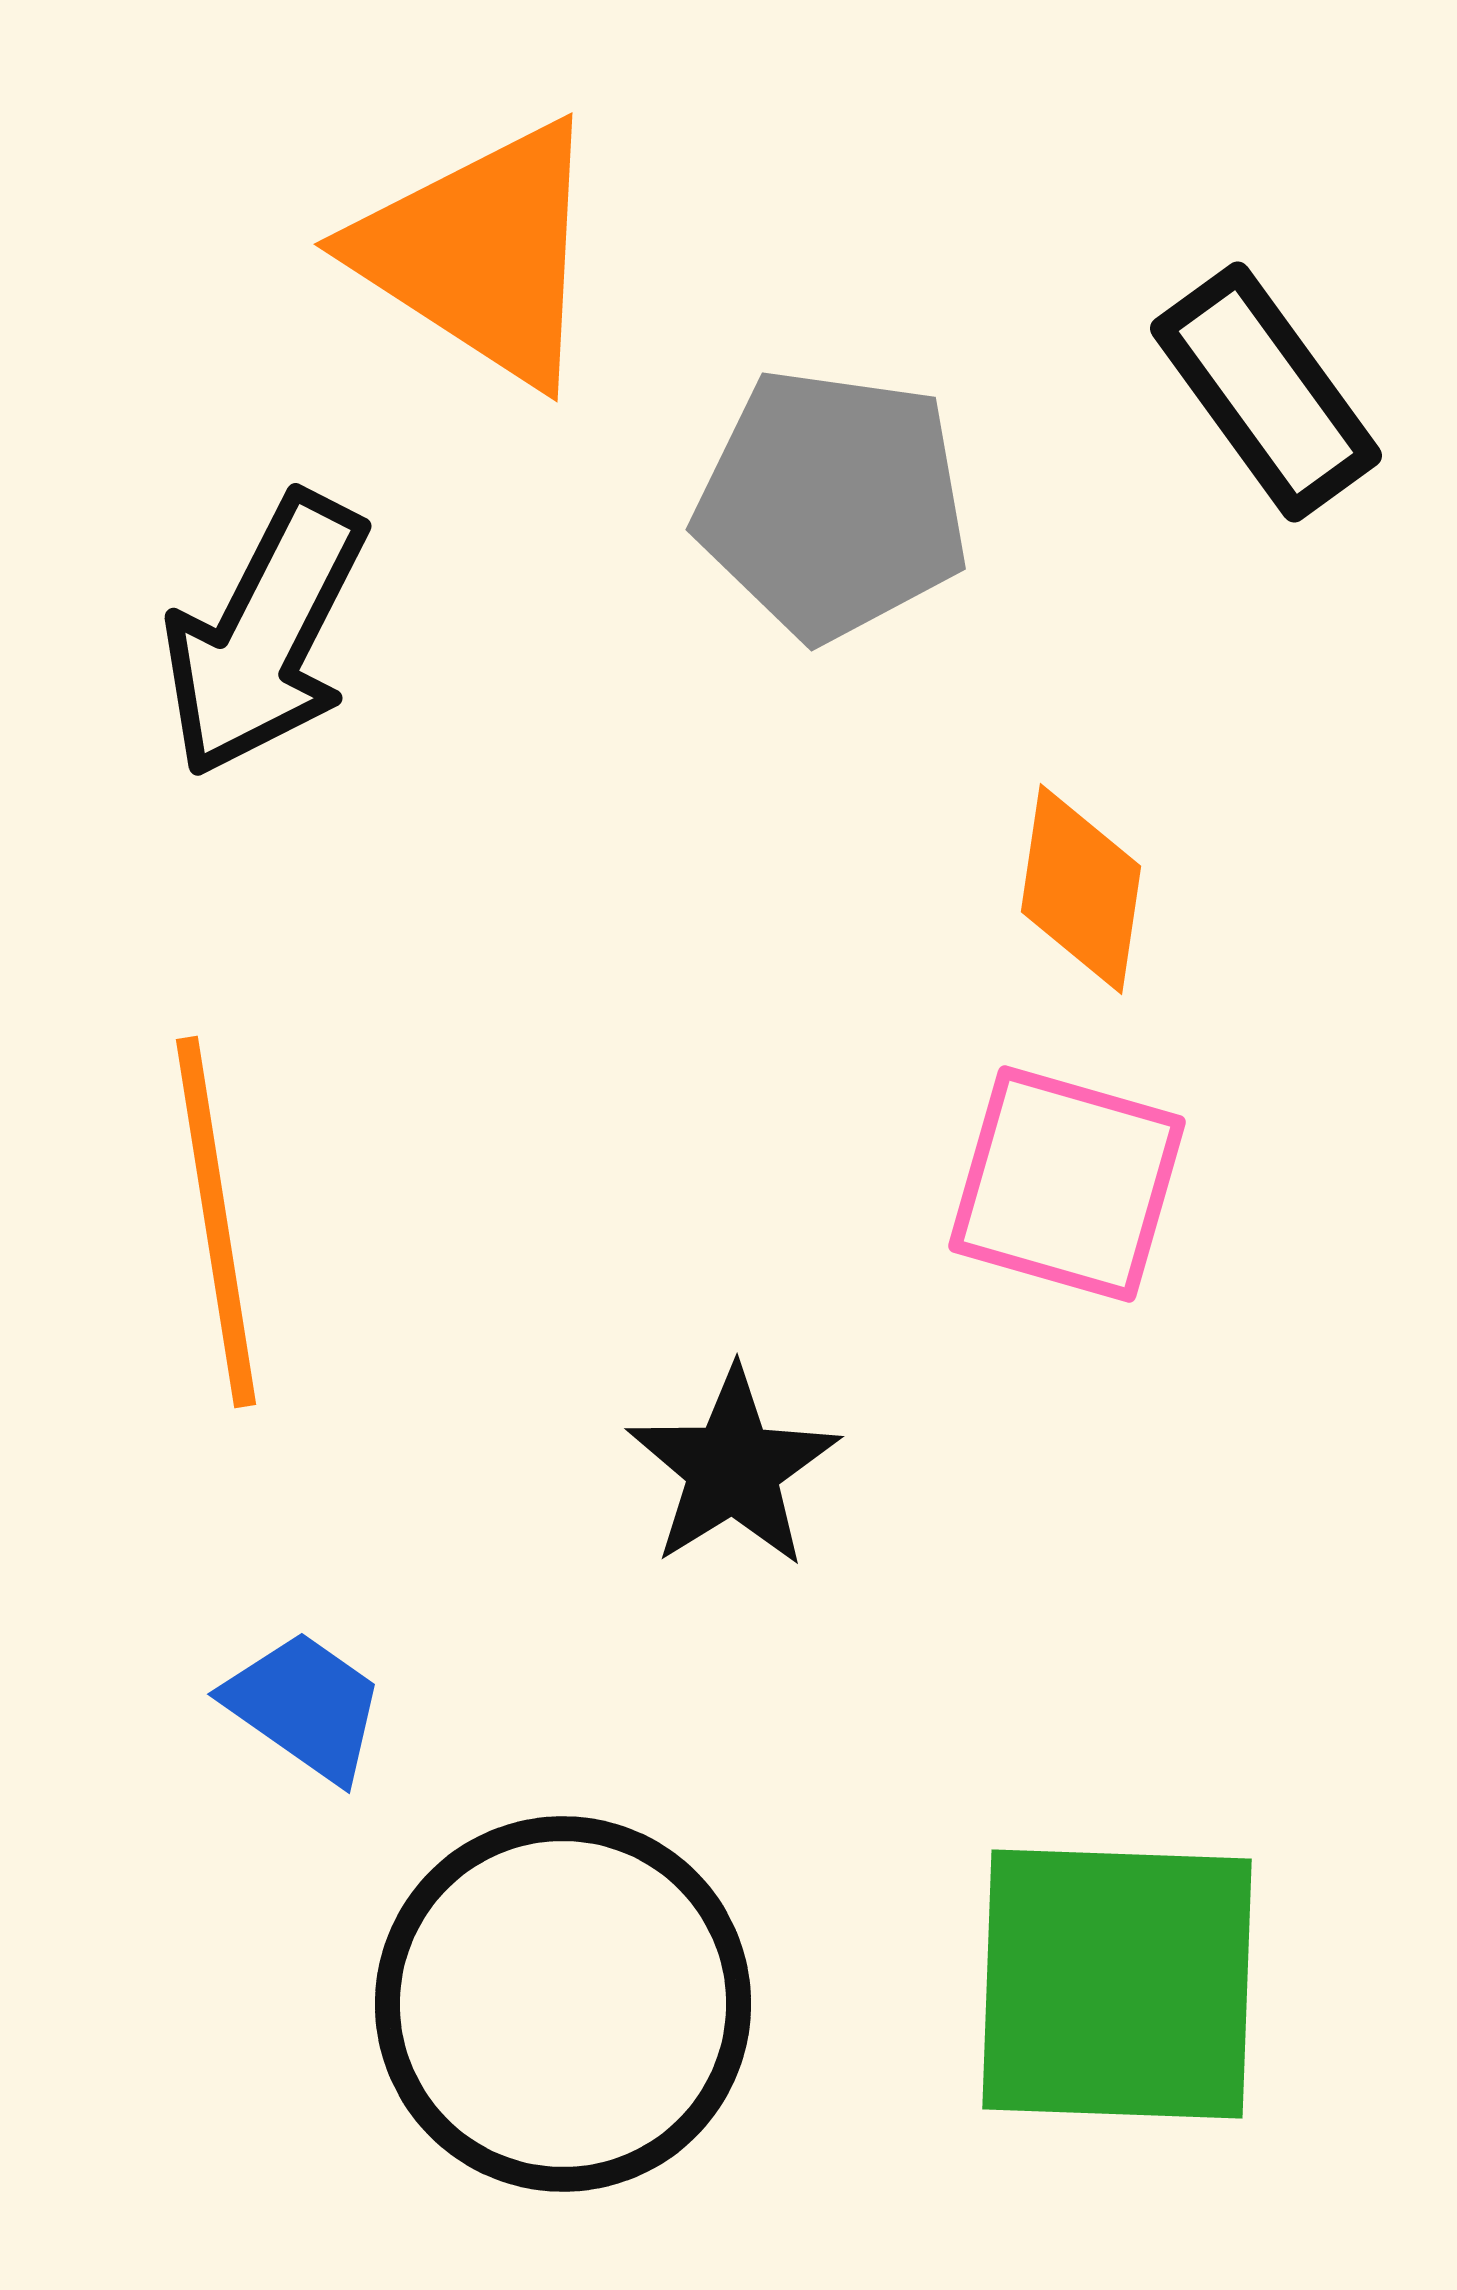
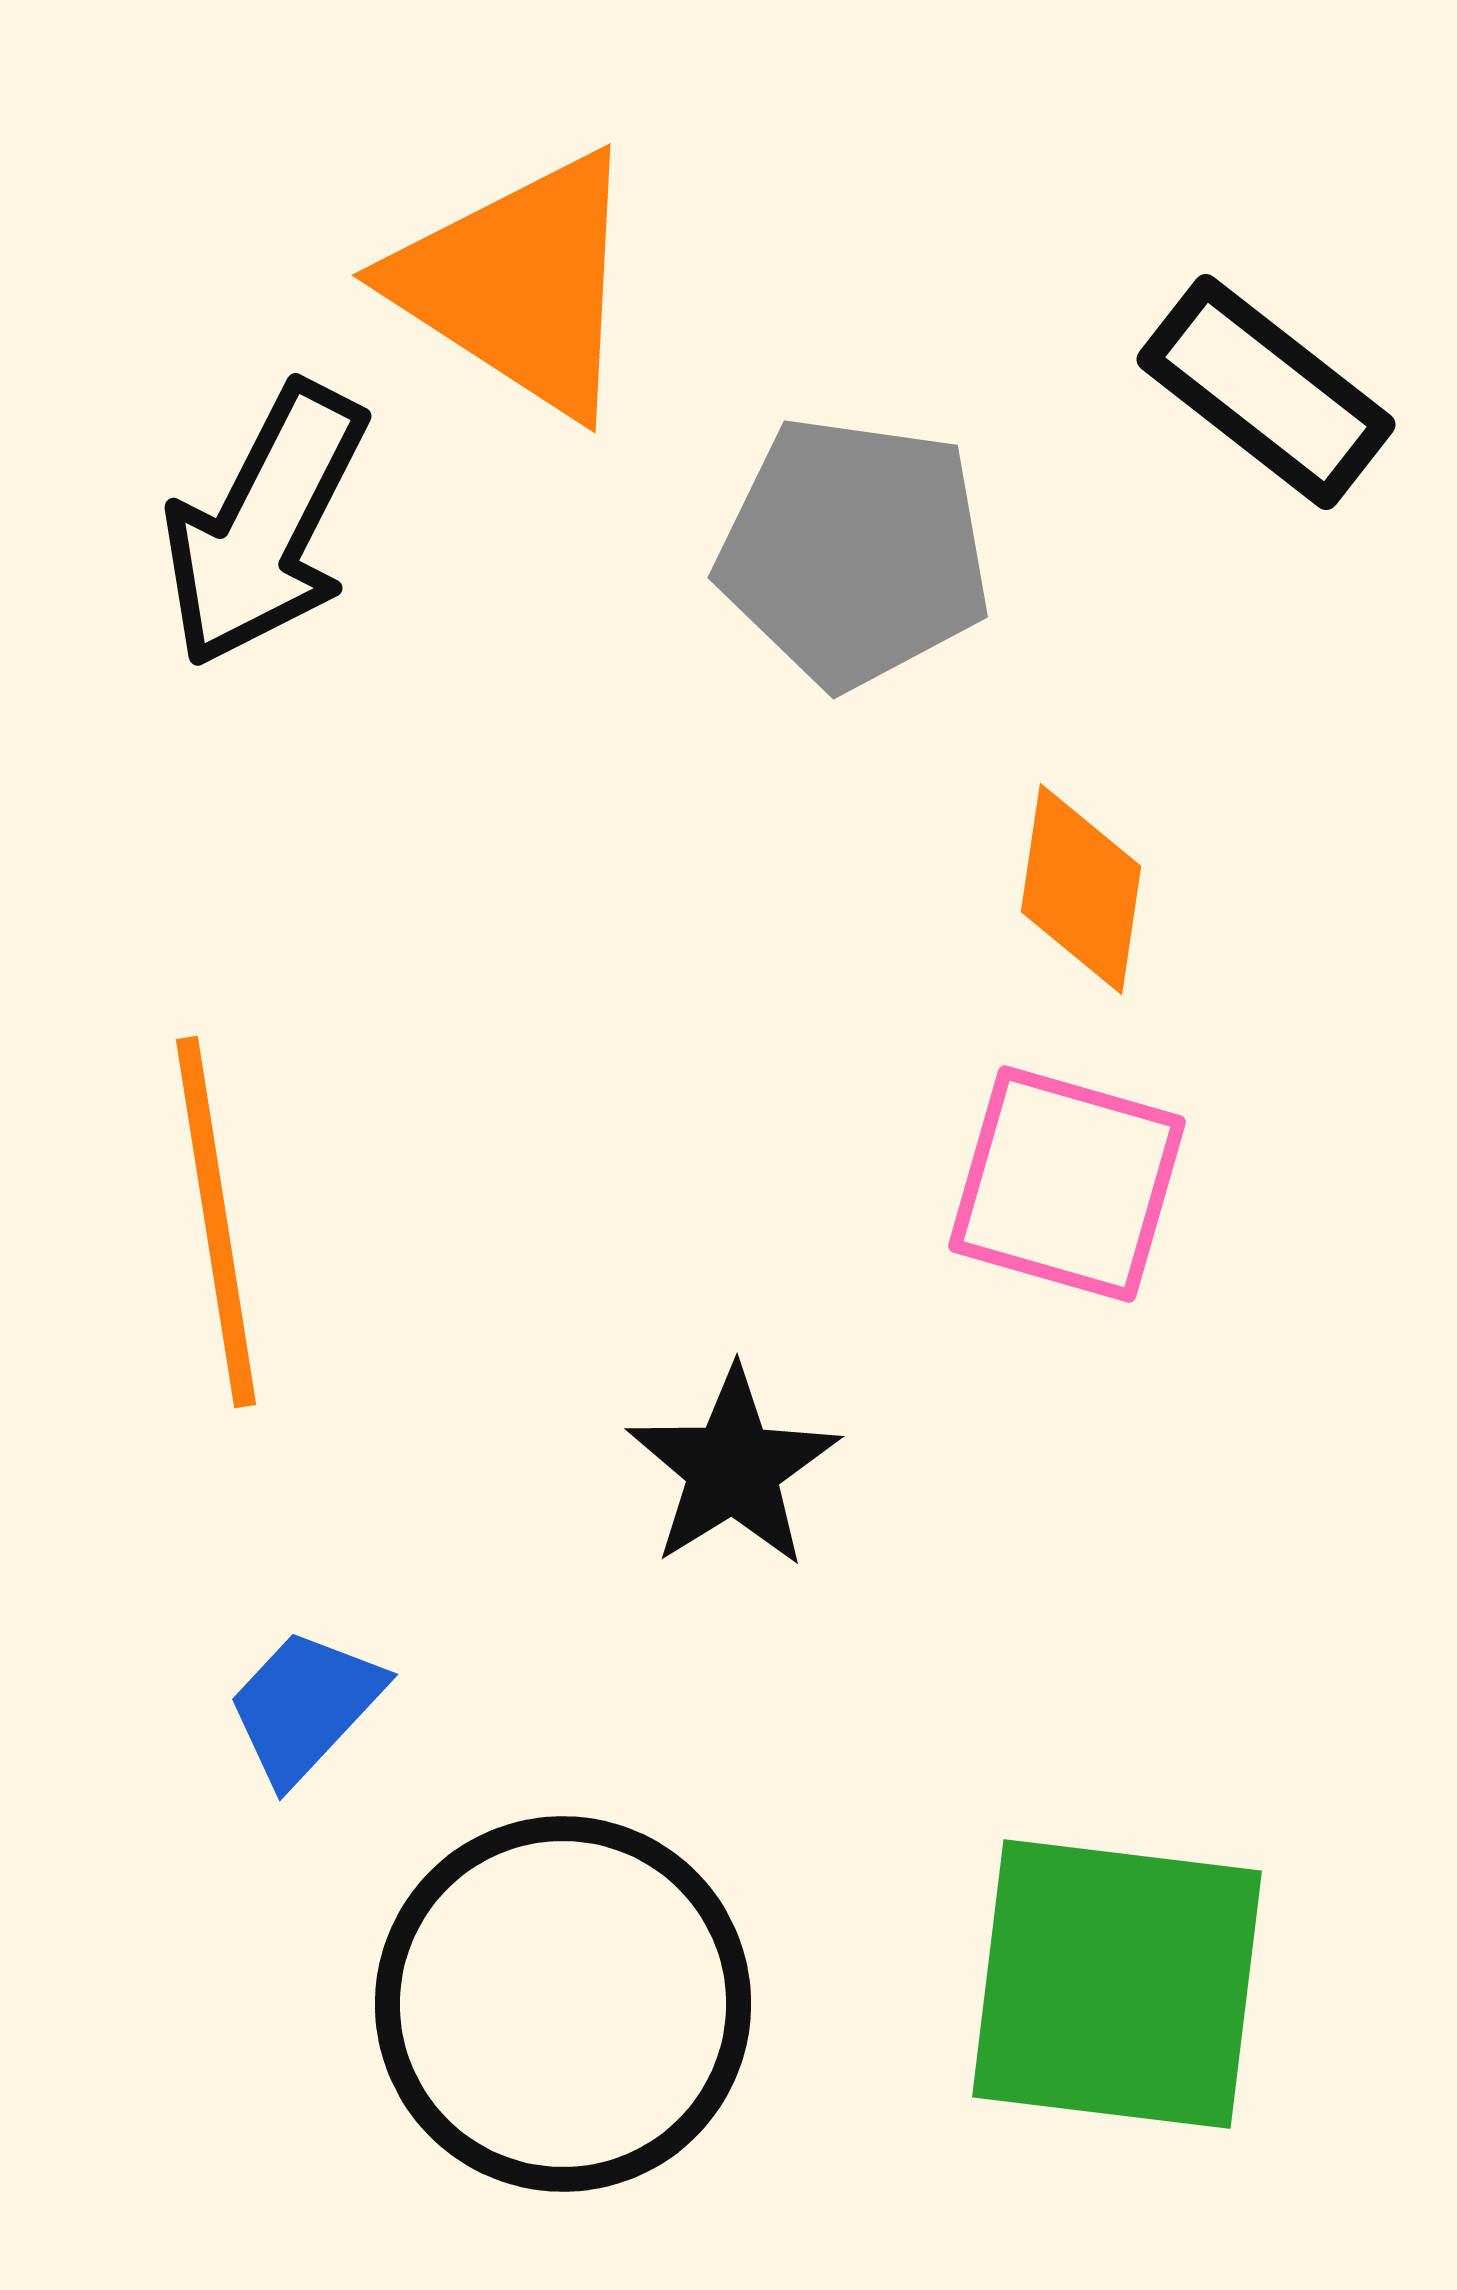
orange triangle: moved 38 px right, 31 px down
black rectangle: rotated 16 degrees counterclockwise
gray pentagon: moved 22 px right, 48 px down
black arrow: moved 110 px up
blue trapezoid: rotated 82 degrees counterclockwise
green square: rotated 5 degrees clockwise
